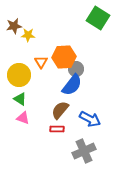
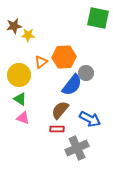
green square: rotated 20 degrees counterclockwise
orange triangle: rotated 24 degrees clockwise
gray circle: moved 10 px right, 4 px down
gray cross: moved 7 px left, 3 px up
